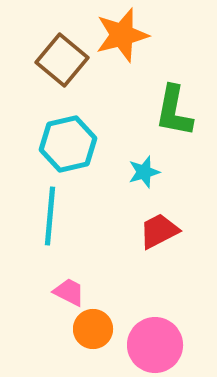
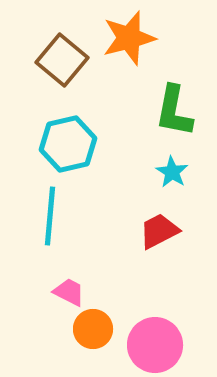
orange star: moved 7 px right, 3 px down
cyan star: moved 28 px right; rotated 24 degrees counterclockwise
